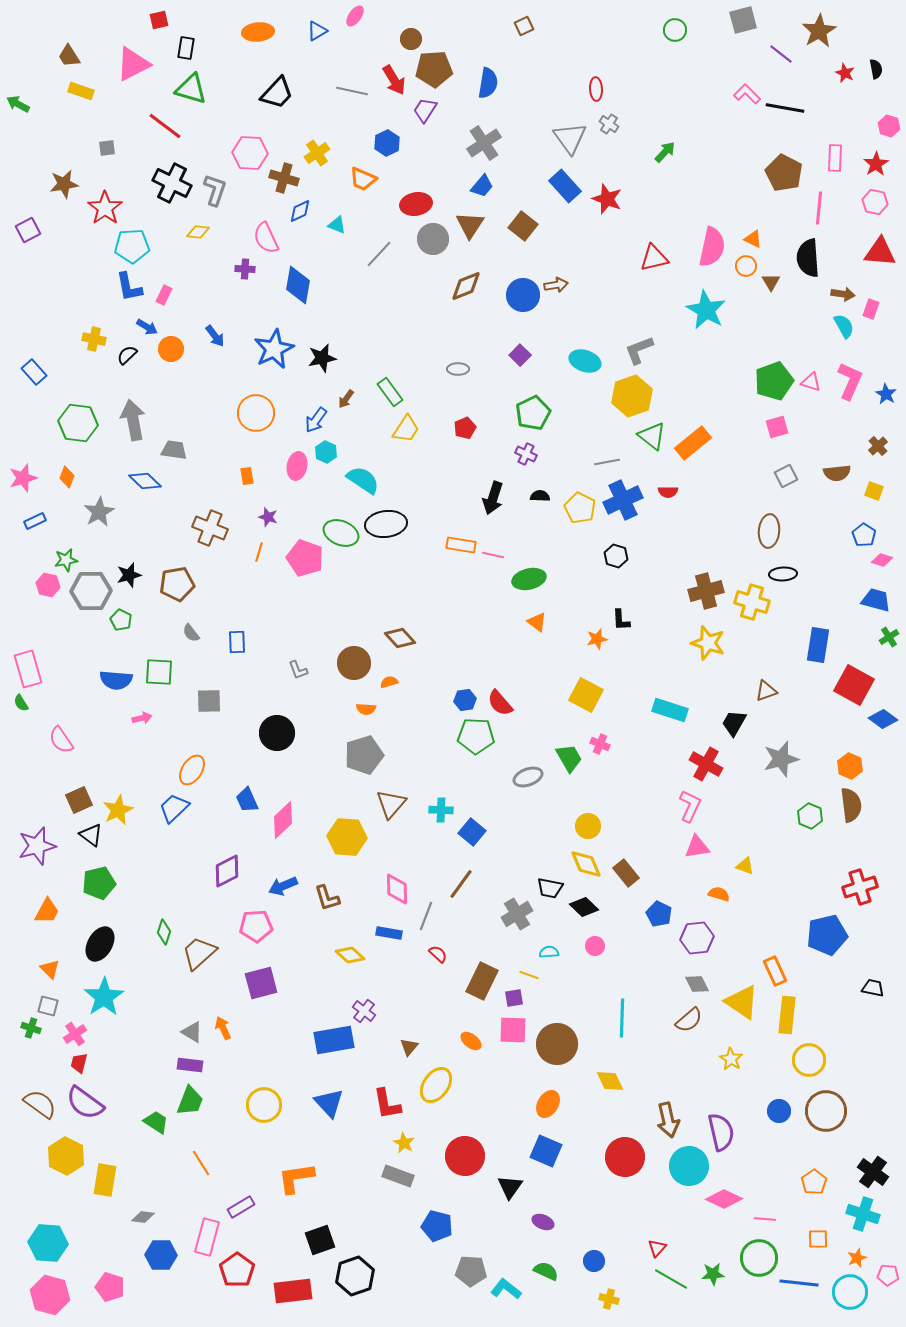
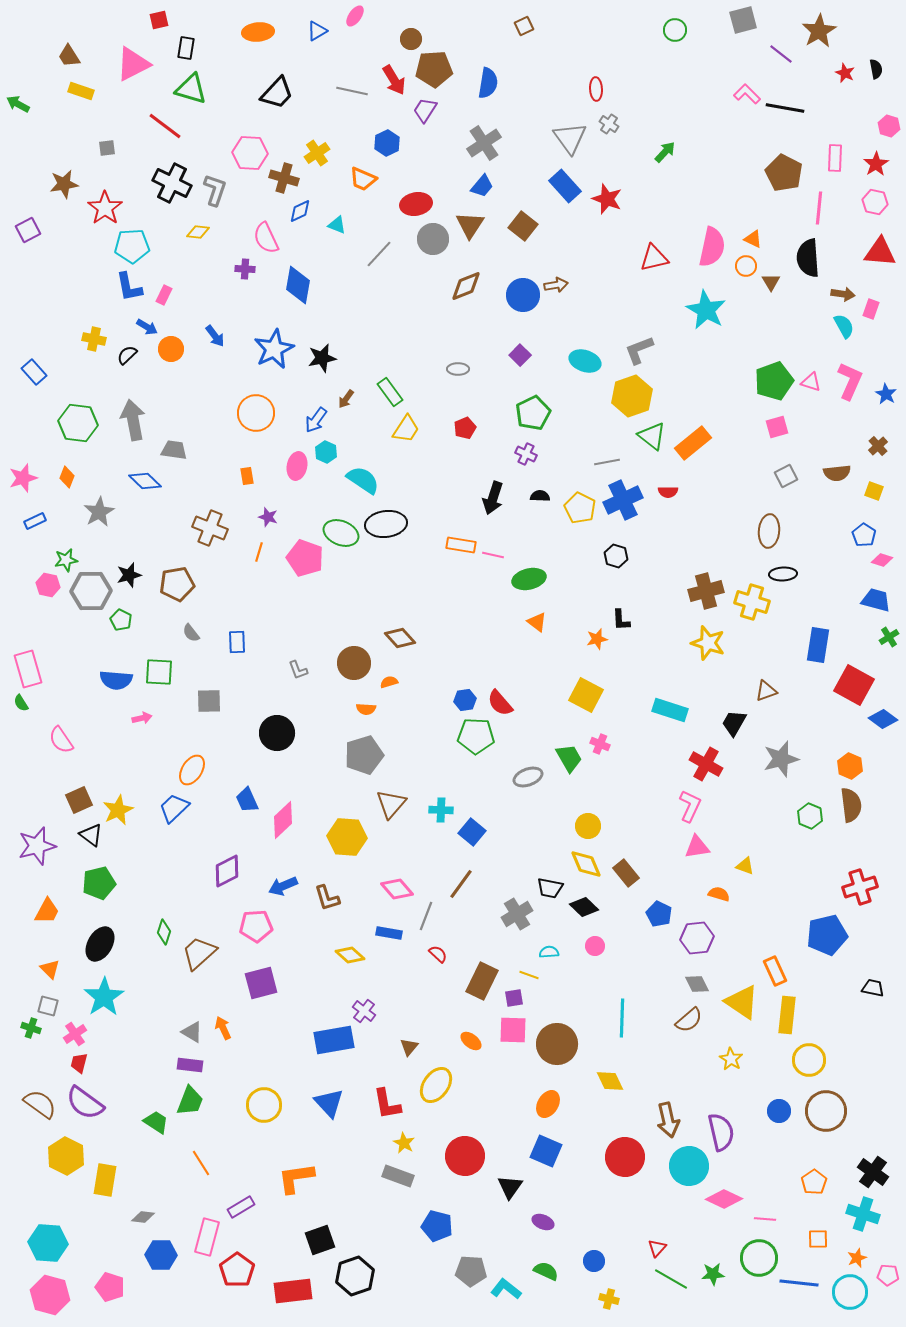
pink diamond at (397, 889): rotated 40 degrees counterclockwise
